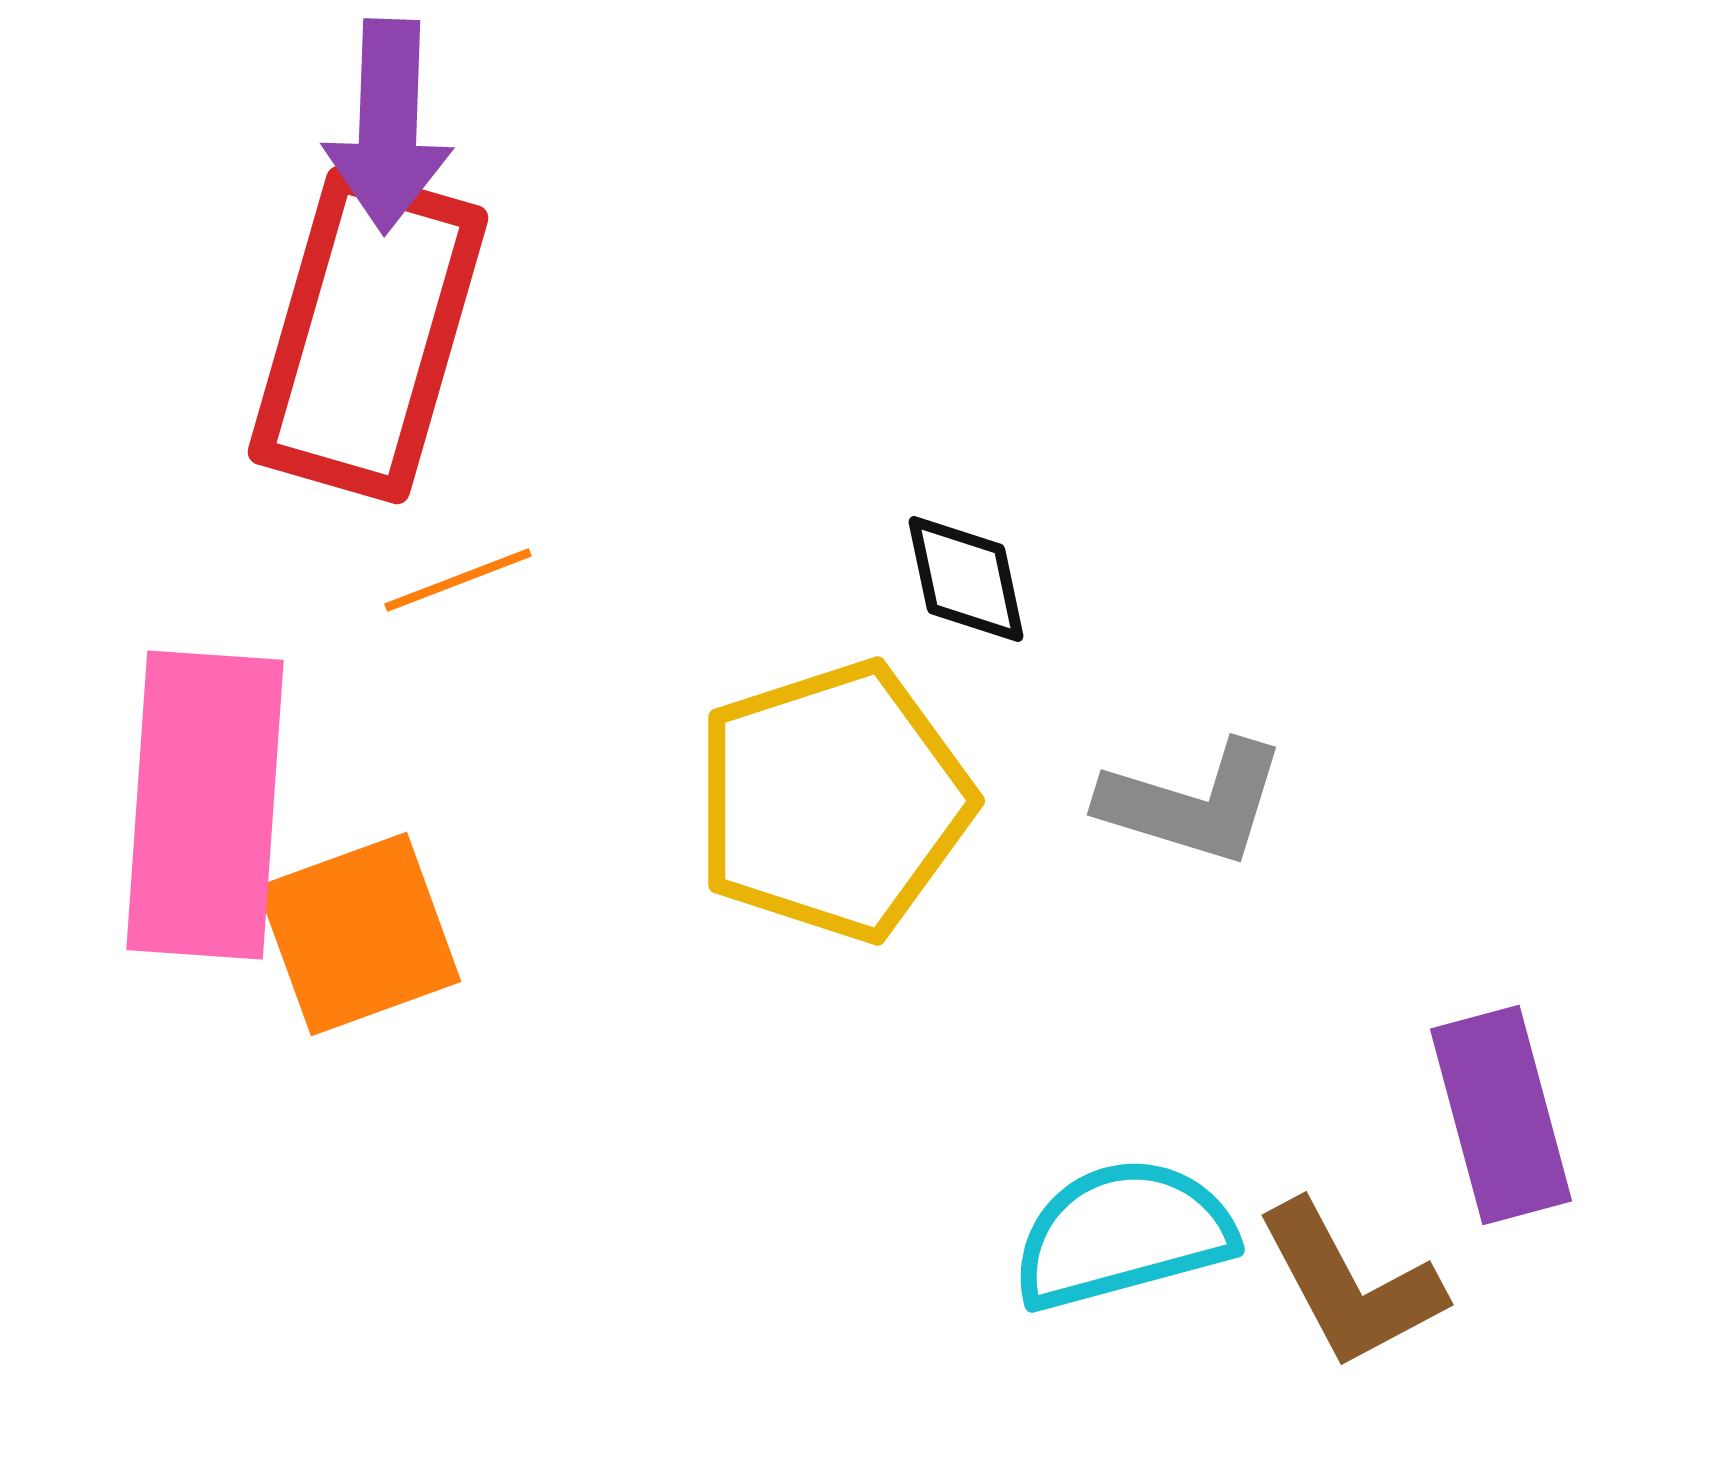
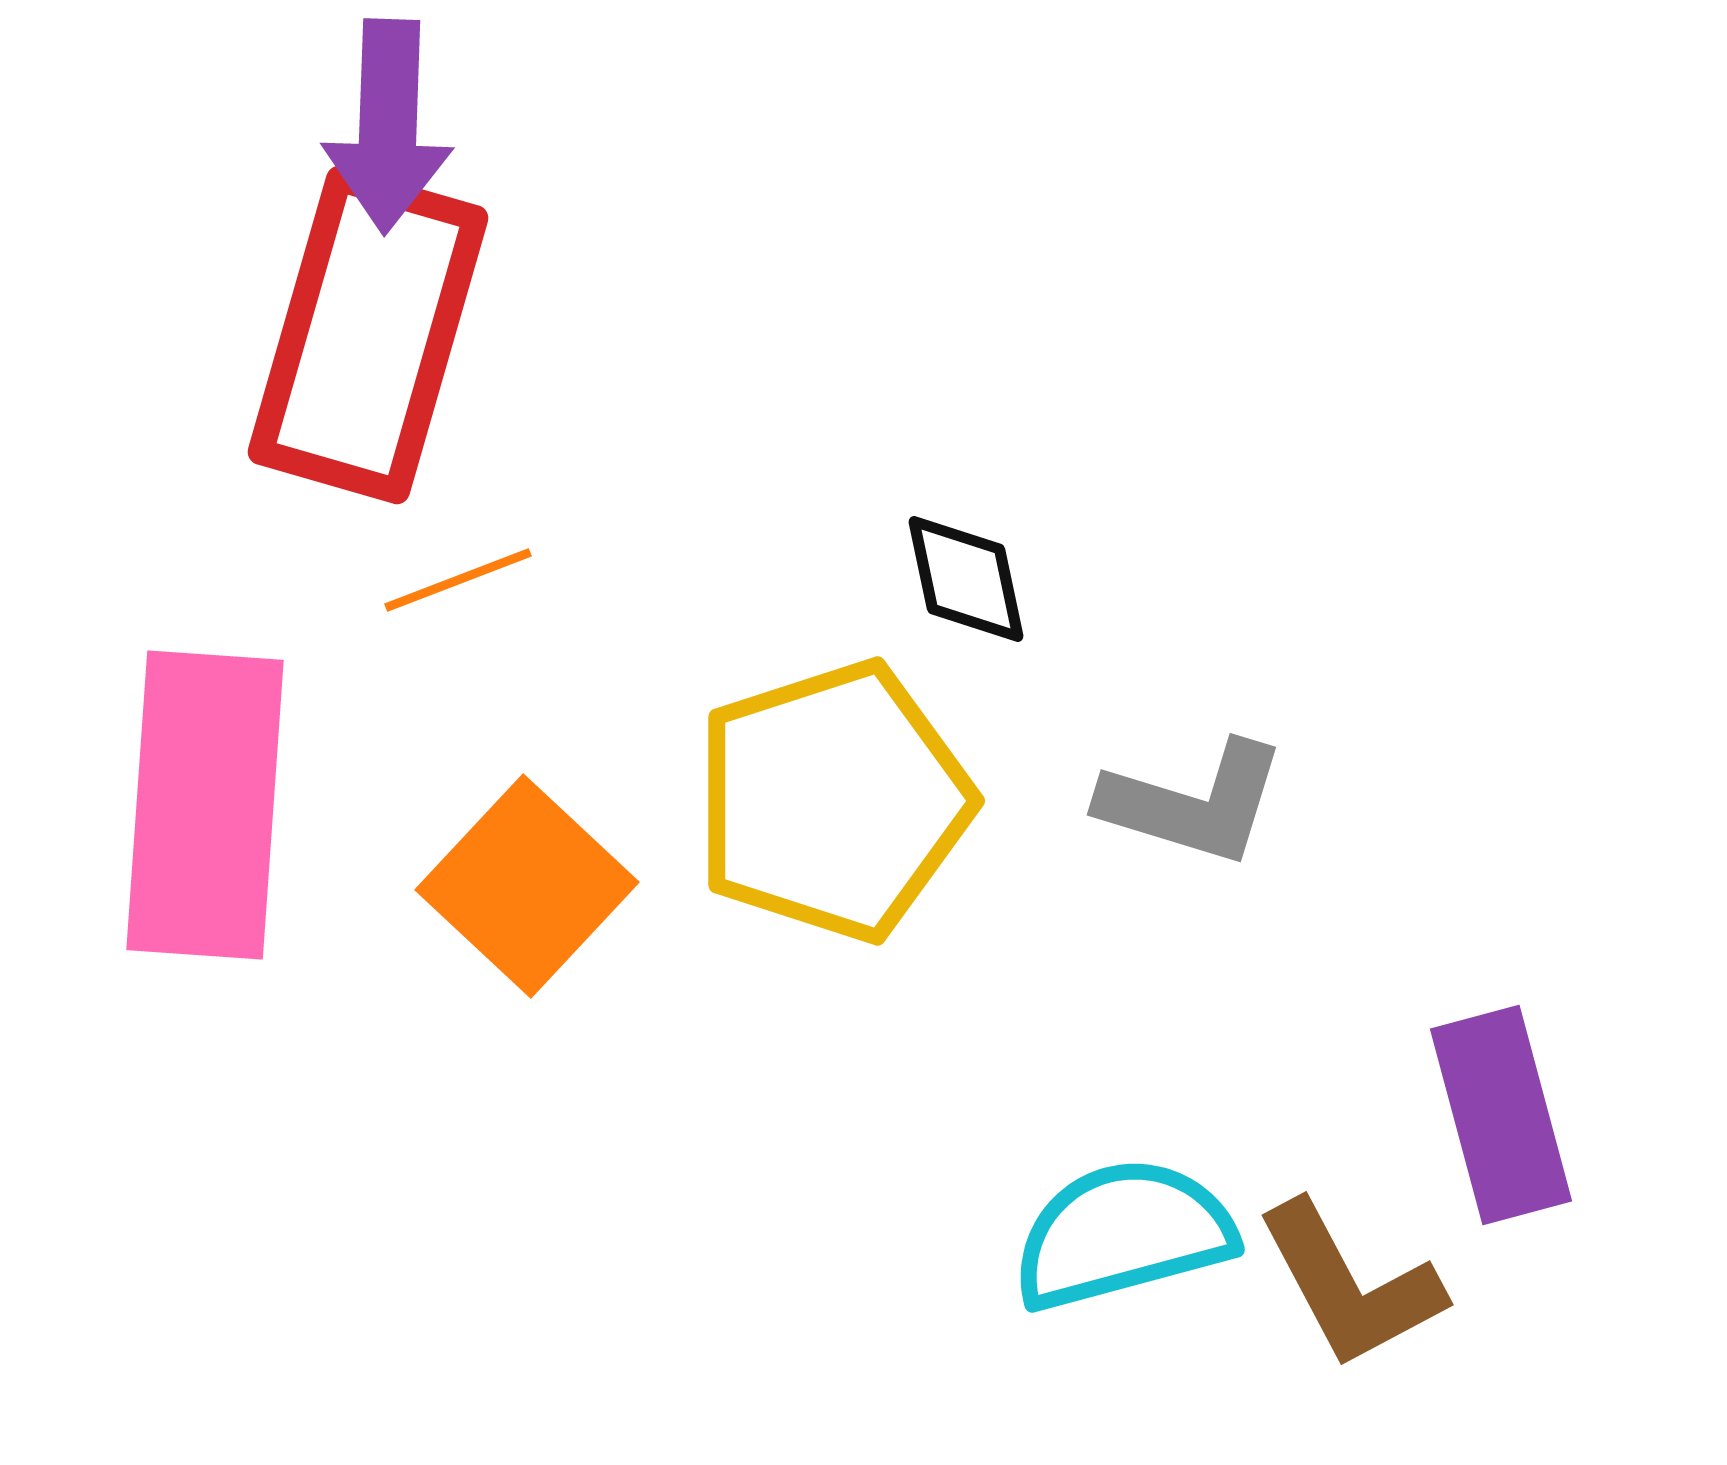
orange square: moved 168 px right, 48 px up; rotated 27 degrees counterclockwise
